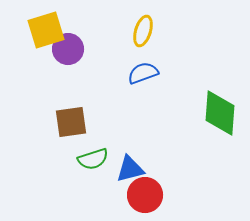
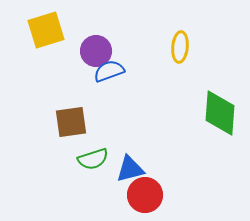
yellow ellipse: moved 37 px right, 16 px down; rotated 12 degrees counterclockwise
purple circle: moved 28 px right, 2 px down
blue semicircle: moved 34 px left, 2 px up
